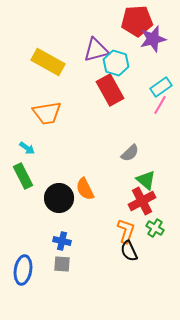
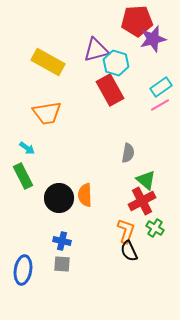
pink line: rotated 30 degrees clockwise
gray semicircle: moved 2 px left; rotated 36 degrees counterclockwise
orange semicircle: moved 6 px down; rotated 25 degrees clockwise
